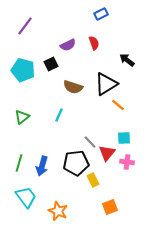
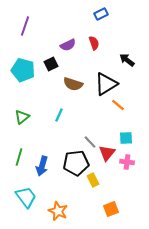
purple line: rotated 18 degrees counterclockwise
brown semicircle: moved 3 px up
cyan square: moved 2 px right
green line: moved 6 px up
orange square: moved 1 px right, 2 px down
